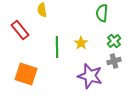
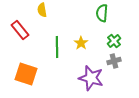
purple star: moved 1 px right, 2 px down
